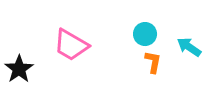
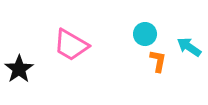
orange L-shape: moved 5 px right, 1 px up
